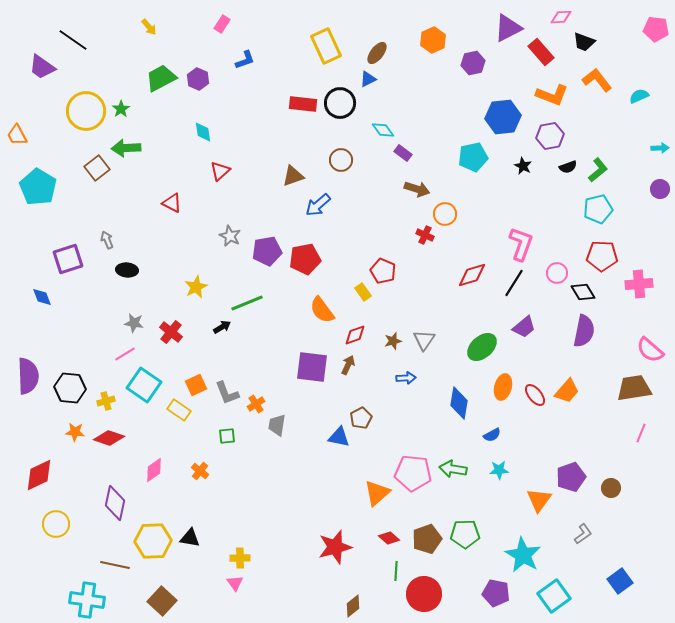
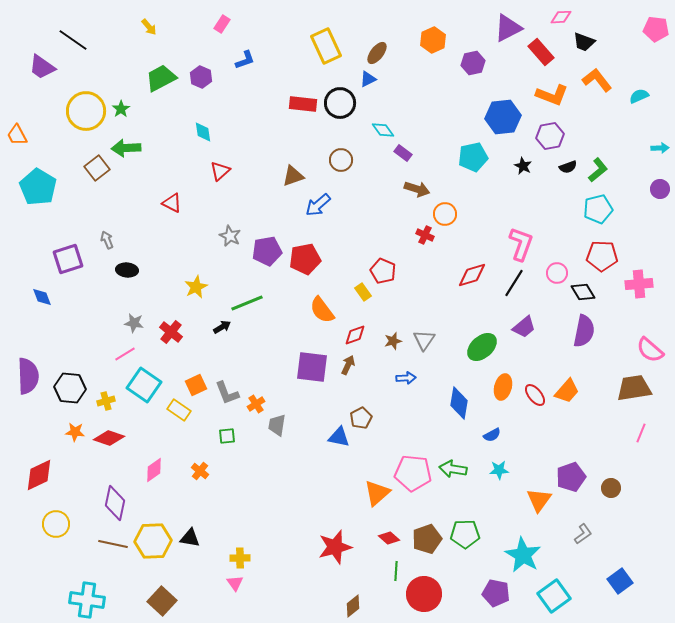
purple hexagon at (198, 79): moved 3 px right, 2 px up
brown line at (115, 565): moved 2 px left, 21 px up
